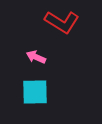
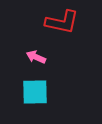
red L-shape: rotated 20 degrees counterclockwise
